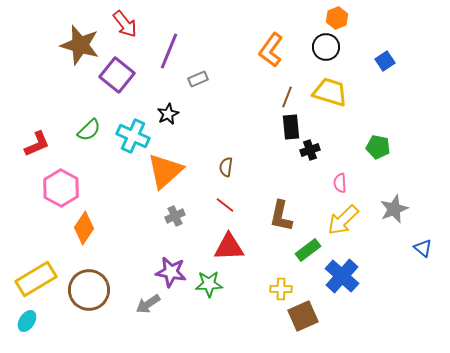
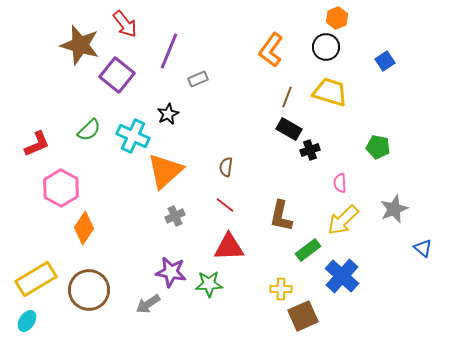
black rectangle: moved 2 px left, 2 px down; rotated 55 degrees counterclockwise
